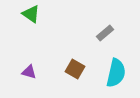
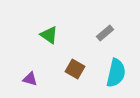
green triangle: moved 18 px right, 21 px down
purple triangle: moved 1 px right, 7 px down
